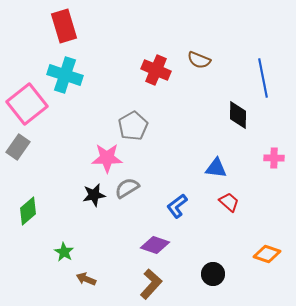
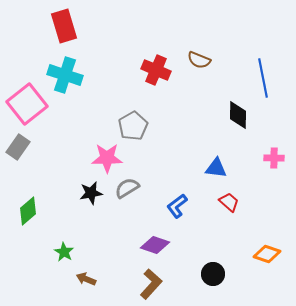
black star: moved 3 px left, 2 px up
